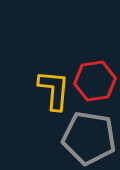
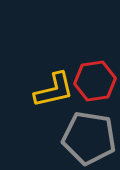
yellow L-shape: rotated 72 degrees clockwise
